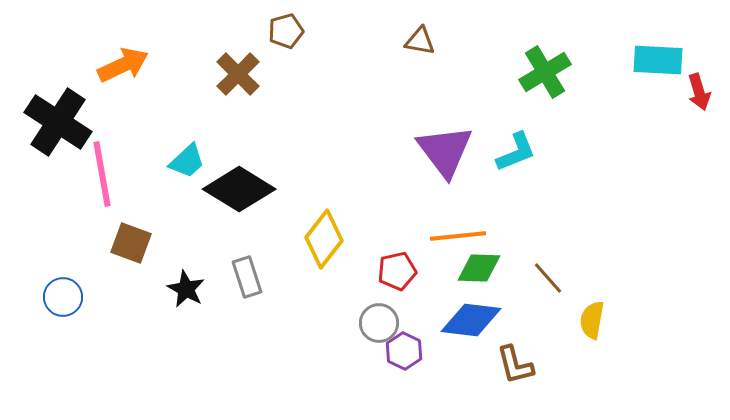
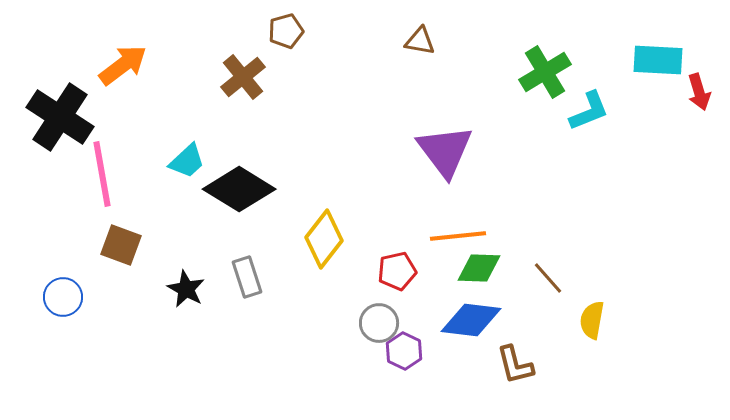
orange arrow: rotated 12 degrees counterclockwise
brown cross: moved 5 px right, 3 px down; rotated 6 degrees clockwise
black cross: moved 2 px right, 5 px up
cyan L-shape: moved 73 px right, 41 px up
brown square: moved 10 px left, 2 px down
